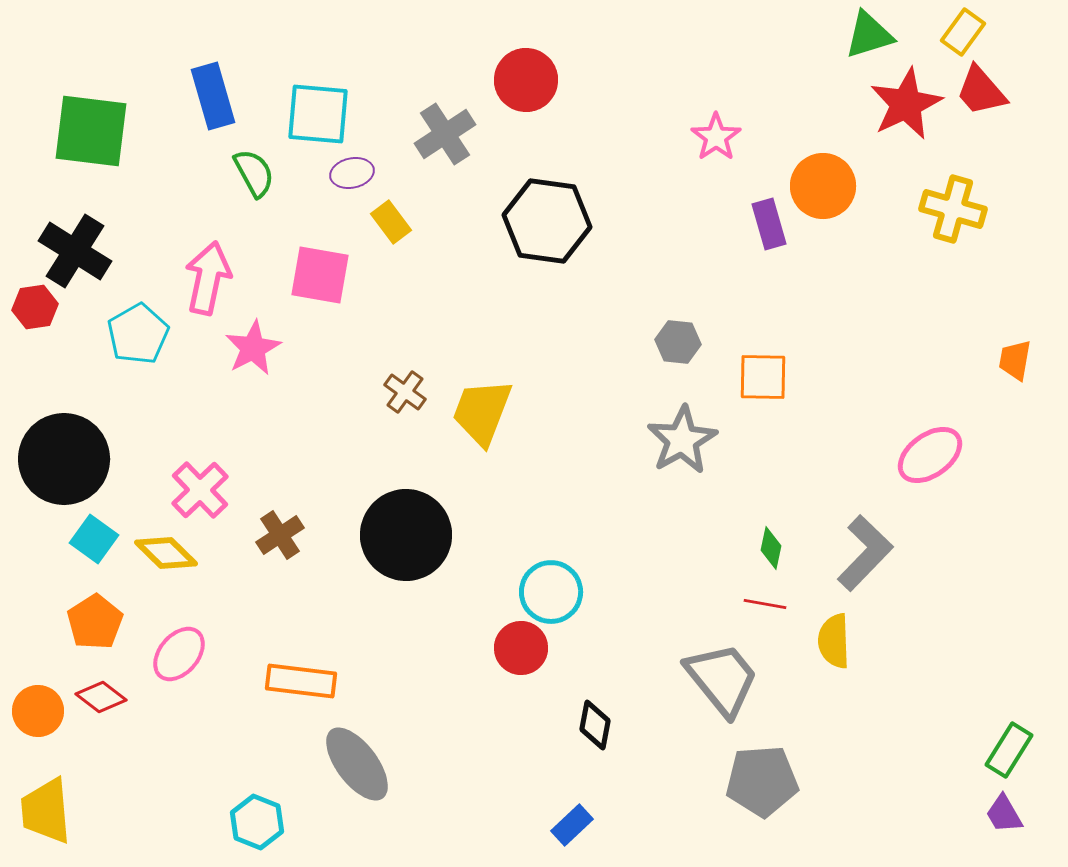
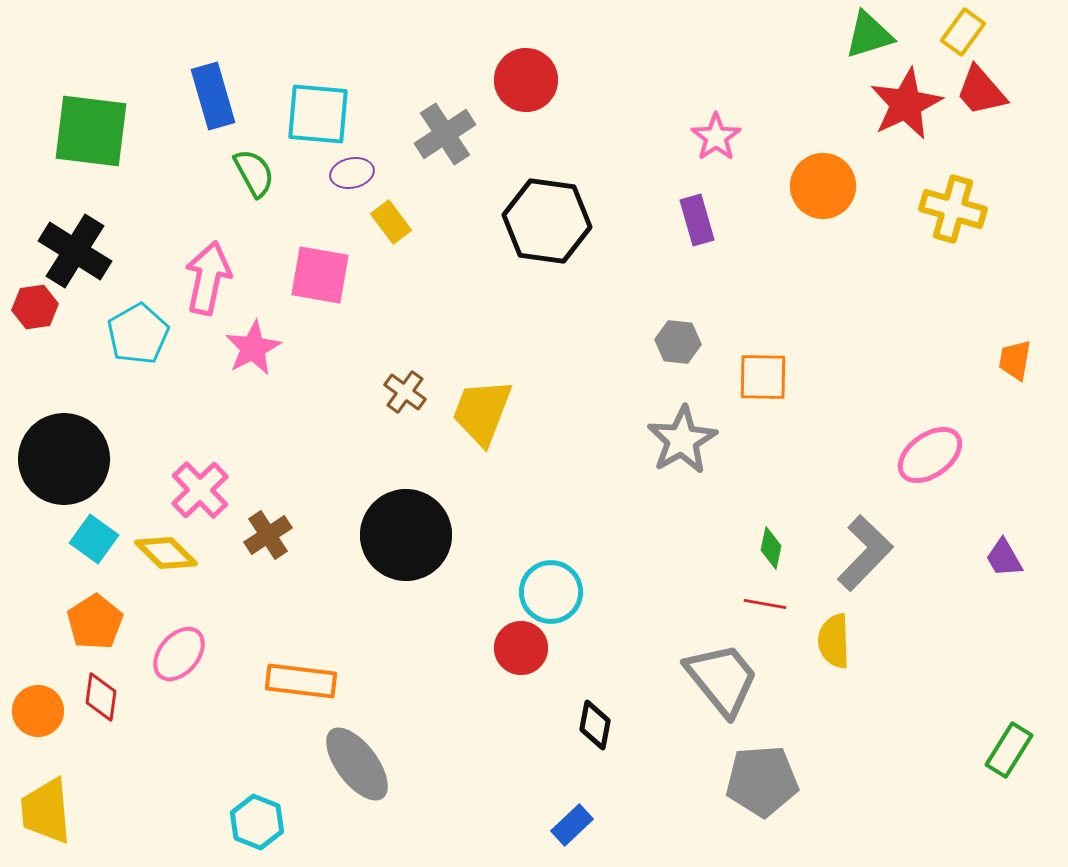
purple rectangle at (769, 224): moved 72 px left, 4 px up
brown cross at (280, 535): moved 12 px left
red diamond at (101, 697): rotated 60 degrees clockwise
purple trapezoid at (1004, 814): moved 256 px up
